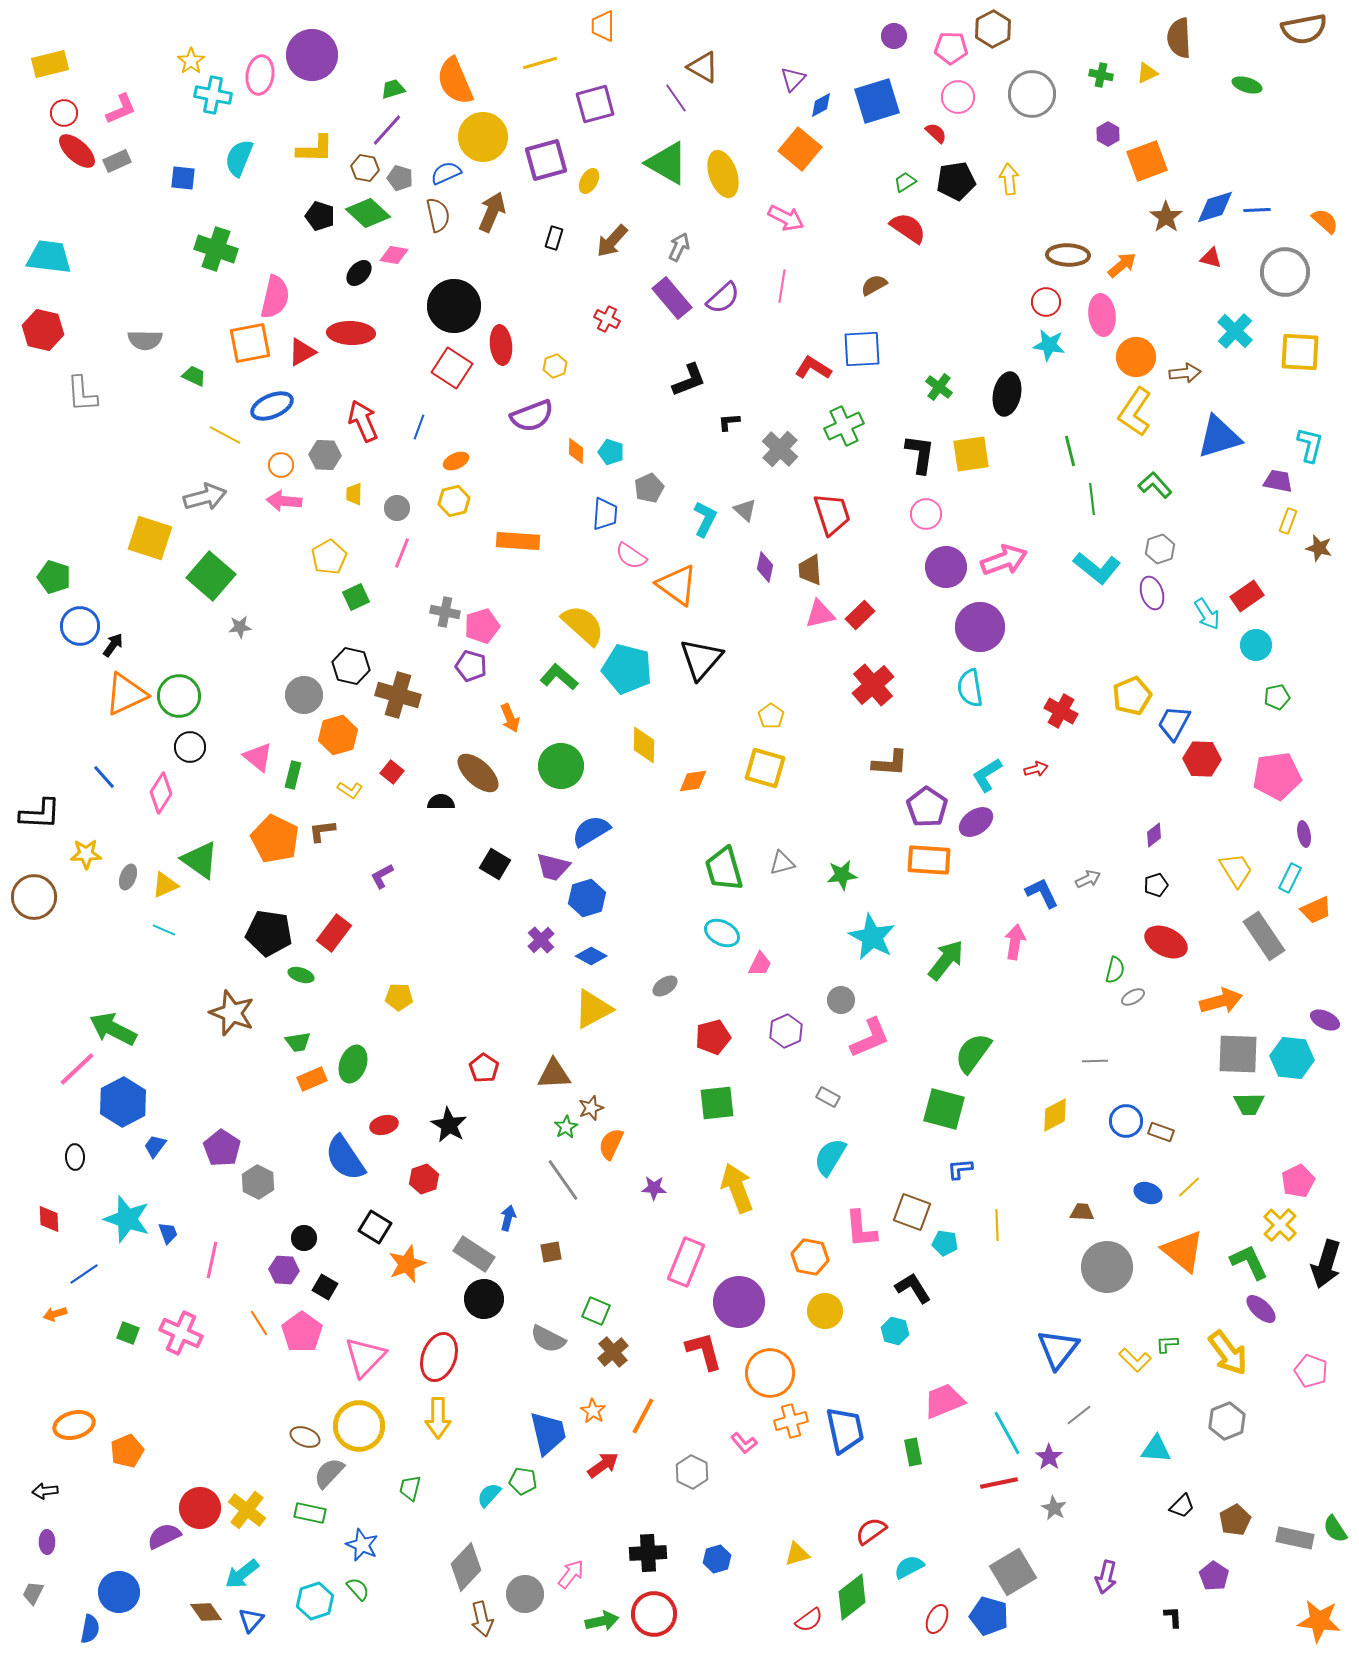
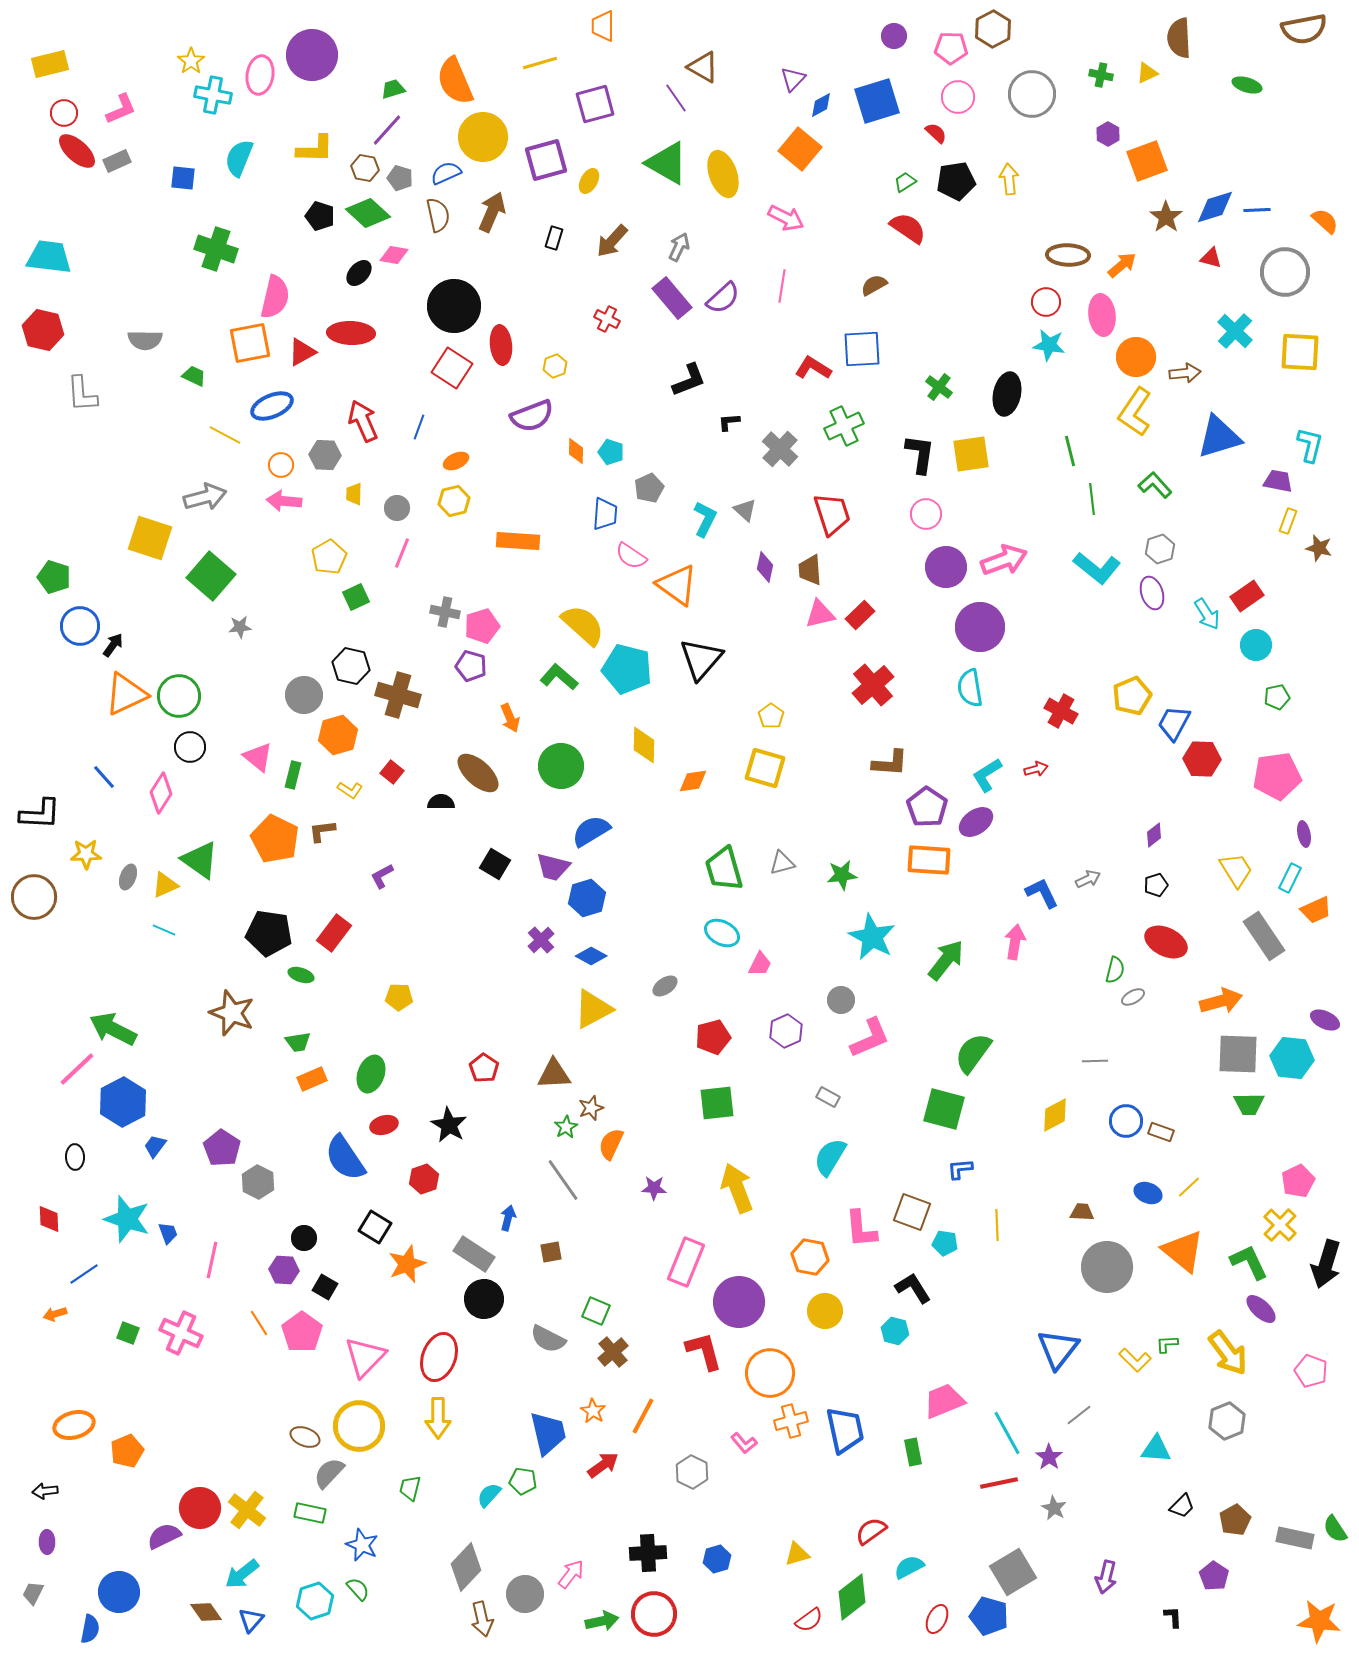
green ellipse at (353, 1064): moved 18 px right, 10 px down
